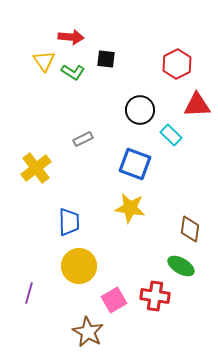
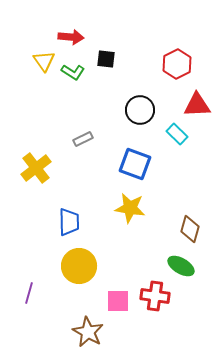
cyan rectangle: moved 6 px right, 1 px up
brown diamond: rotated 8 degrees clockwise
pink square: moved 4 px right, 1 px down; rotated 30 degrees clockwise
